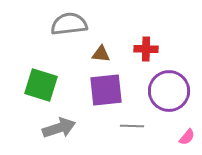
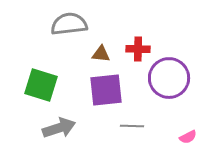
red cross: moved 8 px left
purple circle: moved 13 px up
pink semicircle: moved 1 px right; rotated 24 degrees clockwise
